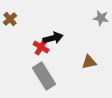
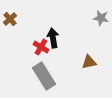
black arrow: rotated 84 degrees counterclockwise
